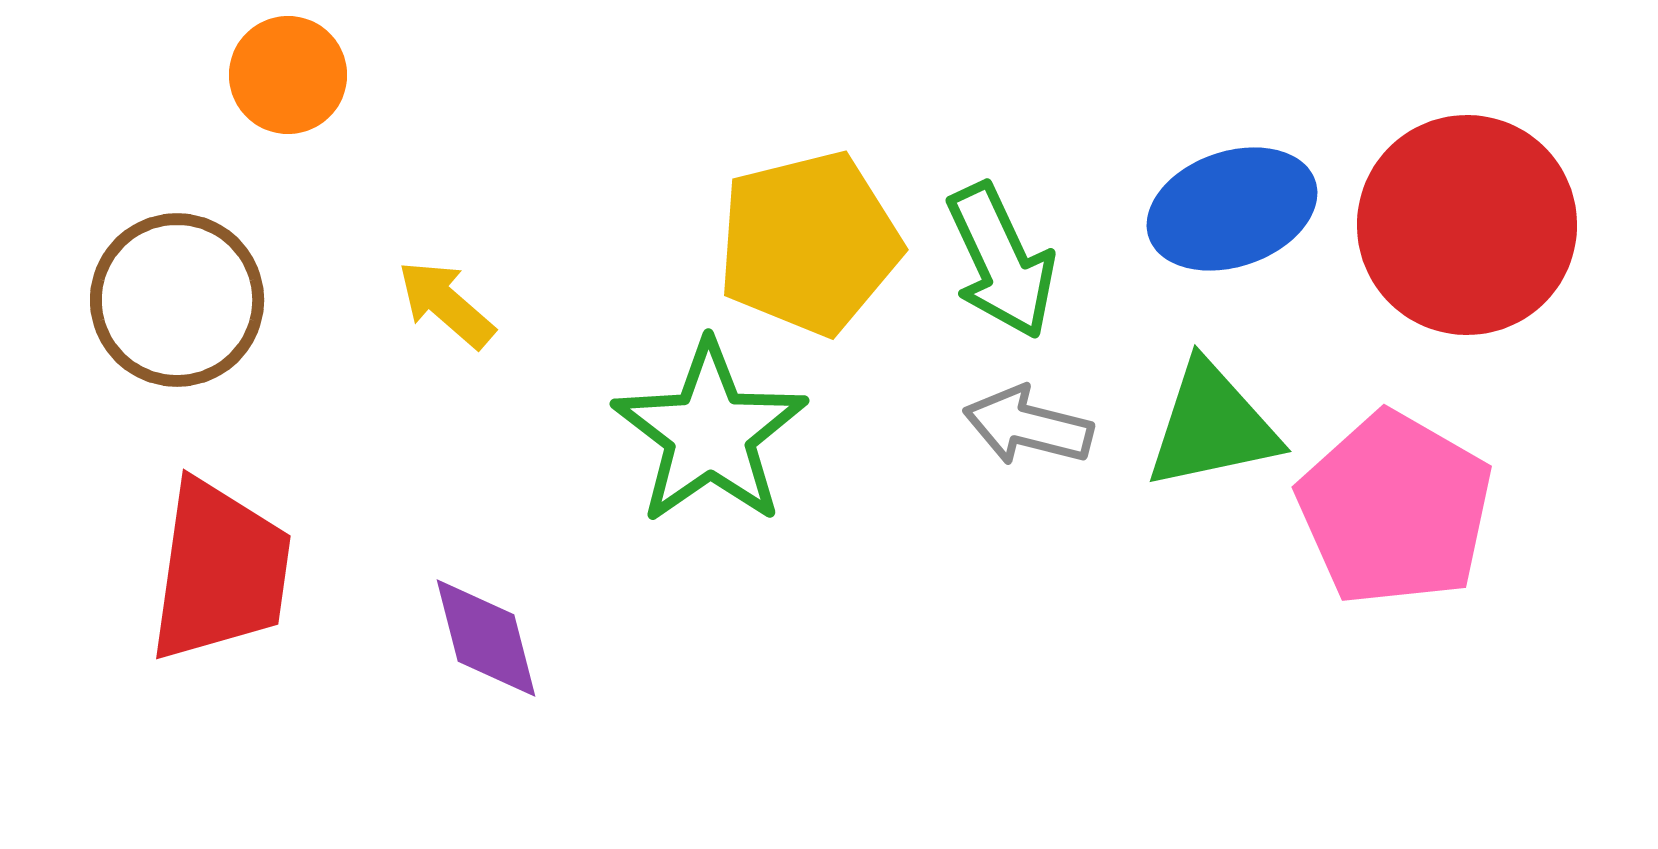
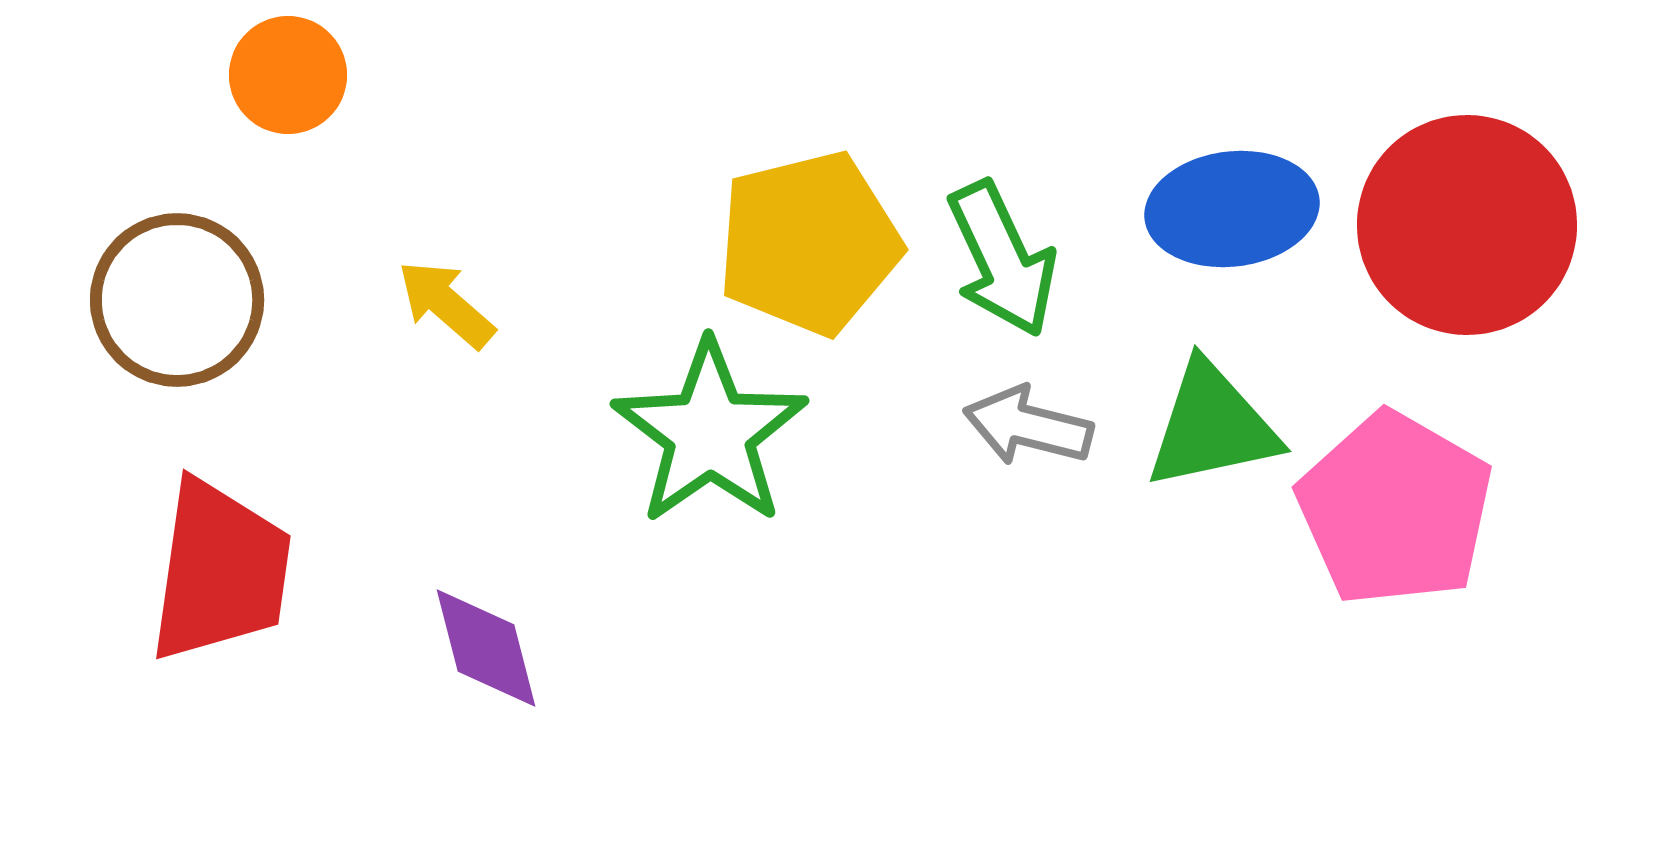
blue ellipse: rotated 12 degrees clockwise
green arrow: moved 1 px right, 2 px up
purple diamond: moved 10 px down
